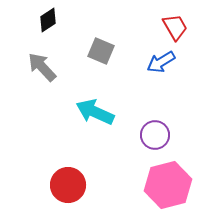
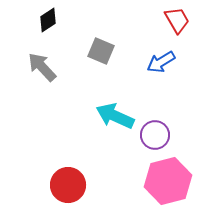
red trapezoid: moved 2 px right, 7 px up
cyan arrow: moved 20 px right, 4 px down
pink hexagon: moved 4 px up
